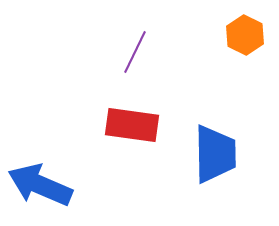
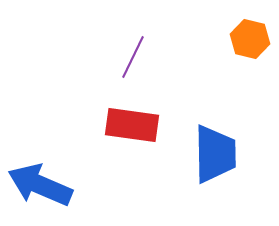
orange hexagon: moved 5 px right, 4 px down; rotated 12 degrees counterclockwise
purple line: moved 2 px left, 5 px down
